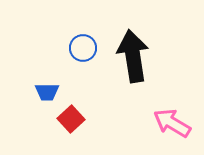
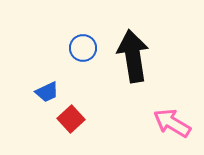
blue trapezoid: rotated 25 degrees counterclockwise
